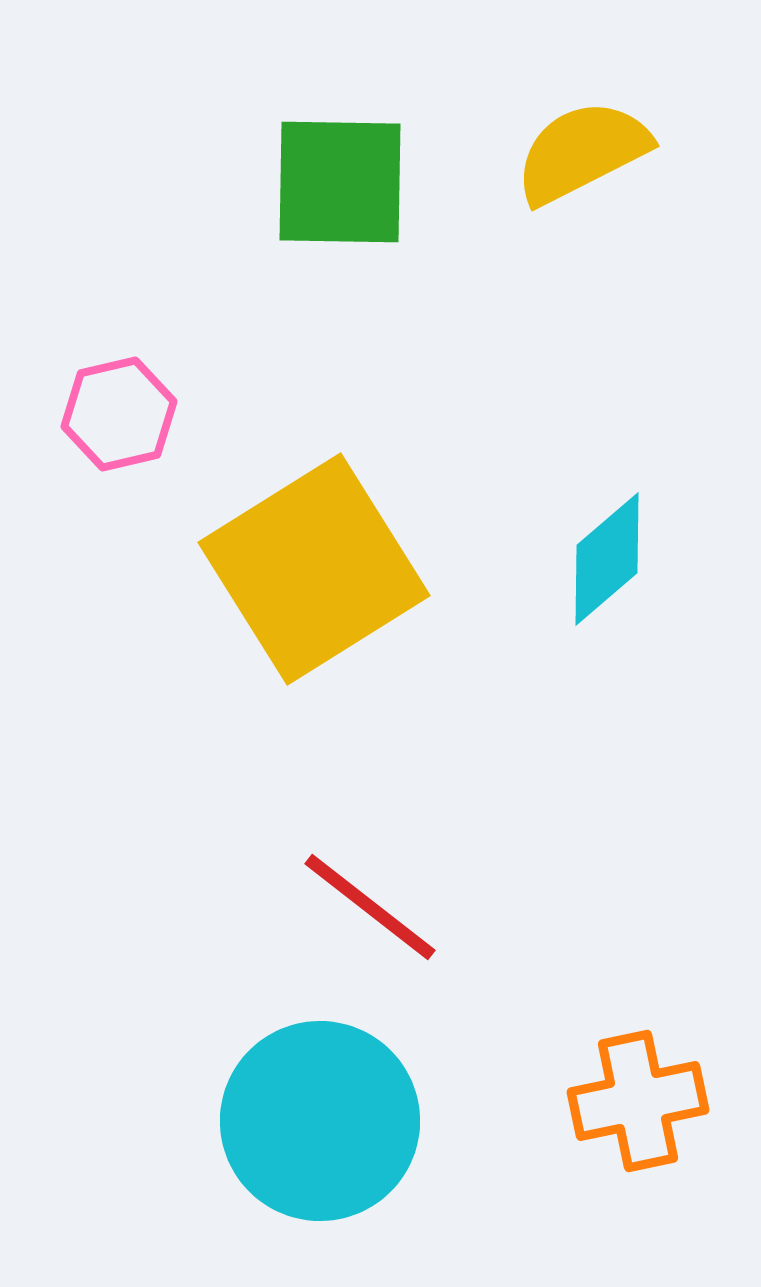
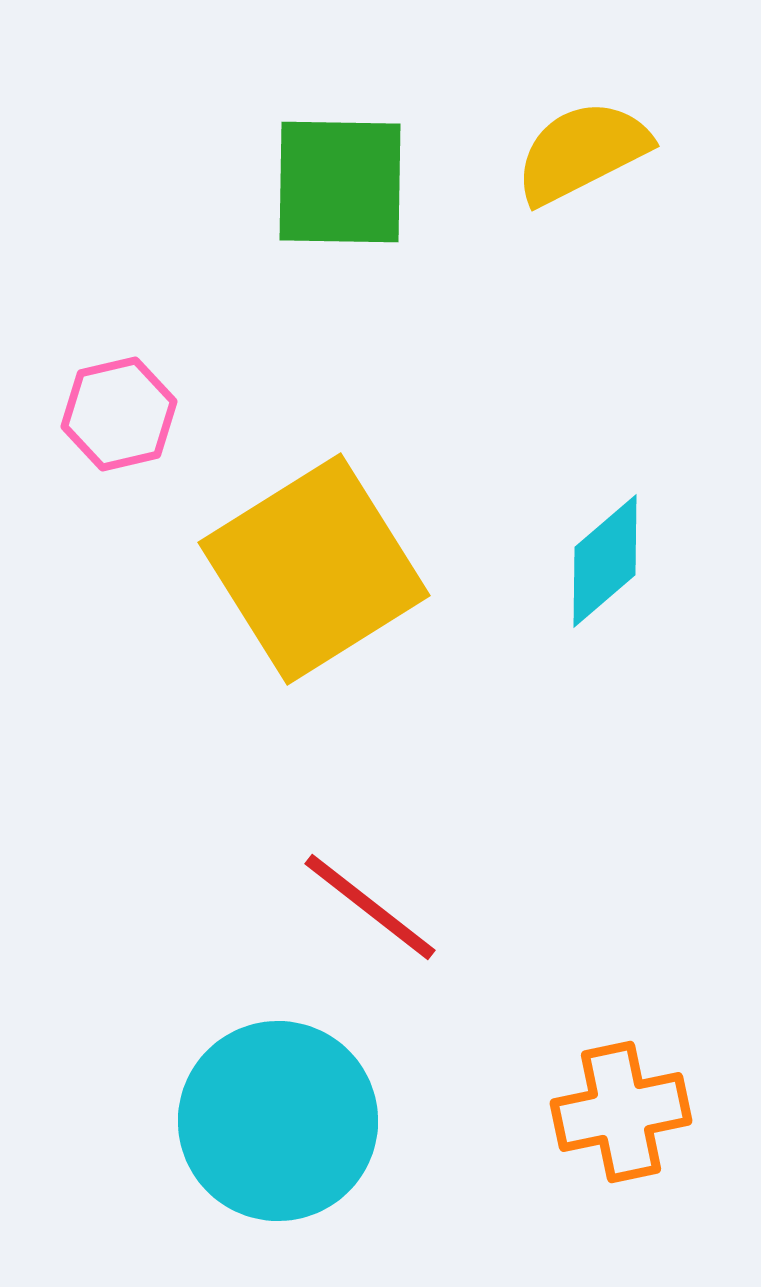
cyan diamond: moved 2 px left, 2 px down
orange cross: moved 17 px left, 11 px down
cyan circle: moved 42 px left
